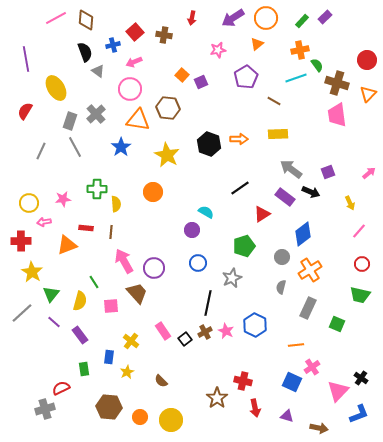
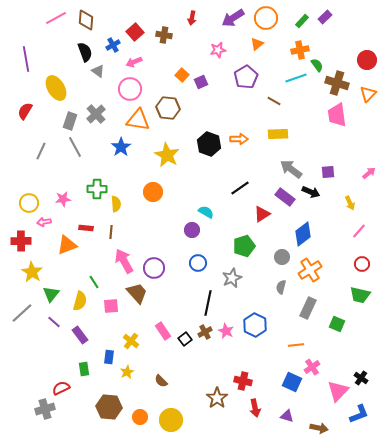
blue cross at (113, 45): rotated 16 degrees counterclockwise
purple square at (328, 172): rotated 16 degrees clockwise
